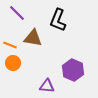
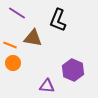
purple line: rotated 12 degrees counterclockwise
